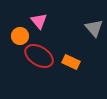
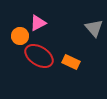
pink triangle: moved 1 px left, 2 px down; rotated 42 degrees clockwise
